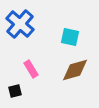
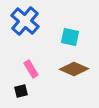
blue cross: moved 5 px right, 3 px up
brown diamond: moved 1 px left, 1 px up; rotated 40 degrees clockwise
black square: moved 6 px right
